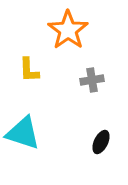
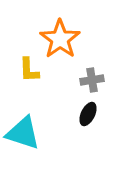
orange star: moved 8 px left, 9 px down
black ellipse: moved 13 px left, 28 px up
